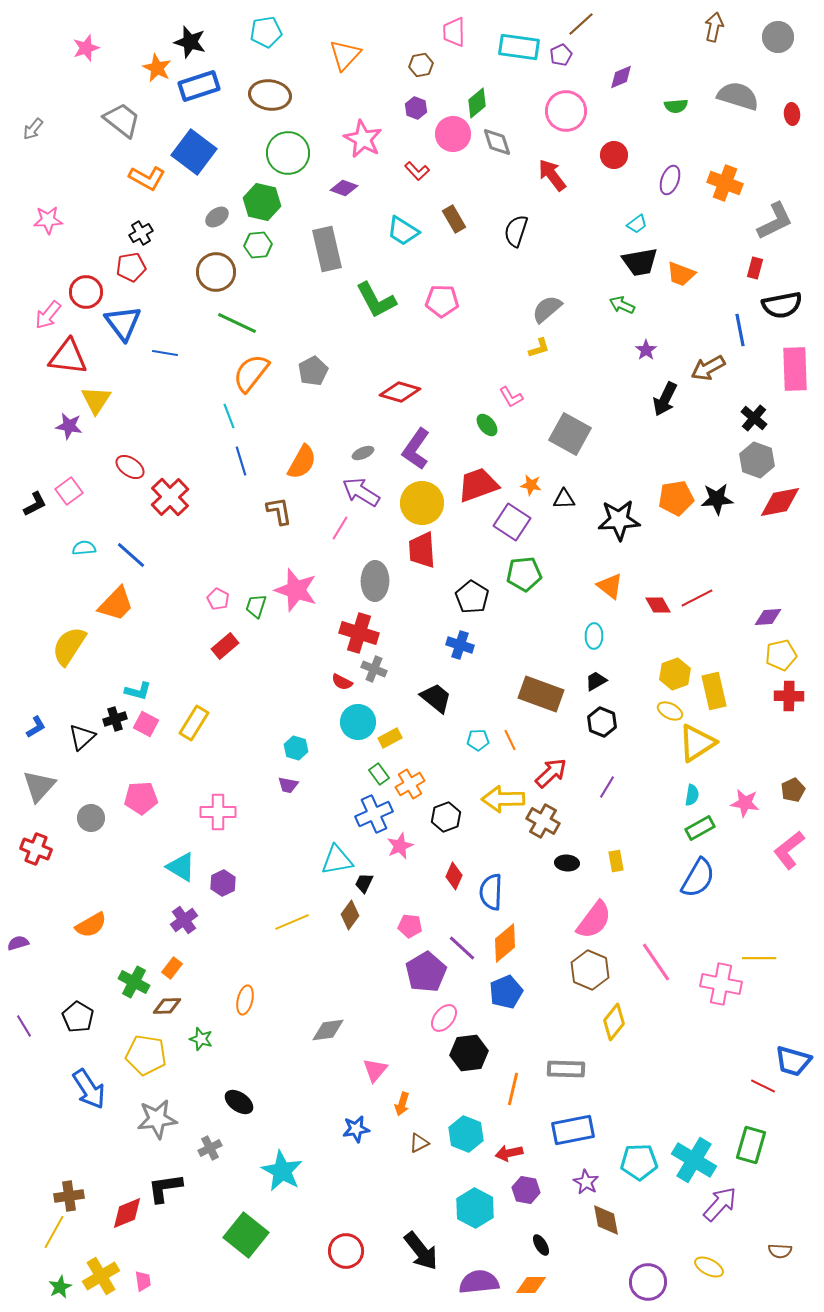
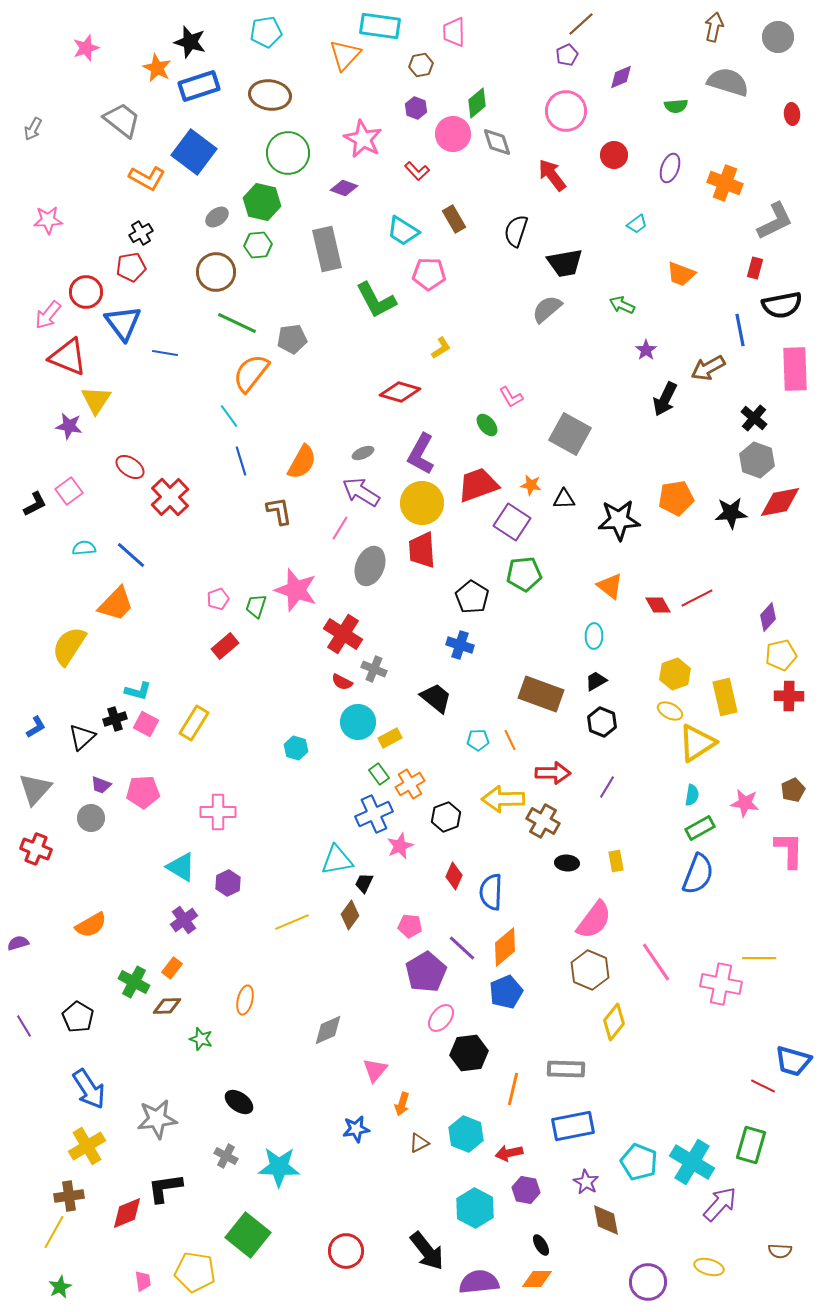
cyan rectangle at (519, 47): moved 139 px left, 21 px up
purple pentagon at (561, 55): moved 6 px right
gray semicircle at (738, 96): moved 10 px left, 14 px up
gray arrow at (33, 129): rotated 10 degrees counterclockwise
purple ellipse at (670, 180): moved 12 px up
black trapezoid at (640, 262): moved 75 px left, 1 px down
pink pentagon at (442, 301): moved 13 px left, 27 px up
yellow L-shape at (539, 348): moved 98 px left; rotated 15 degrees counterclockwise
red triangle at (68, 357): rotated 15 degrees clockwise
gray pentagon at (313, 371): moved 21 px left, 32 px up; rotated 20 degrees clockwise
cyan line at (229, 416): rotated 15 degrees counterclockwise
purple L-shape at (416, 449): moved 5 px right, 5 px down; rotated 6 degrees counterclockwise
black star at (717, 499): moved 14 px right, 14 px down
gray ellipse at (375, 581): moved 5 px left, 15 px up; rotated 21 degrees clockwise
pink pentagon at (218, 599): rotated 25 degrees clockwise
purple diamond at (768, 617): rotated 44 degrees counterclockwise
red cross at (359, 633): moved 16 px left, 1 px down; rotated 15 degrees clockwise
yellow rectangle at (714, 691): moved 11 px right, 6 px down
red arrow at (551, 773): moved 2 px right; rotated 44 degrees clockwise
purple trapezoid at (288, 785): moved 187 px left; rotated 10 degrees clockwise
gray triangle at (39, 786): moved 4 px left, 3 px down
pink pentagon at (141, 798): moved 2 px right, 6 px up
pink L-shape at (789, 850): rotated 129 degrees clockwise
blue semicircle at (698, 878): moved 4 px up; rotated 9 degrees counterclockwise
purple hexagon at (223, 883): moved 5 px right
orange diamond at (505, 943): moved 4 px down
pink ellipse at (444, 1018): moved 3 px left
gray diamond at (328, 1030): rotated 16 degrees counterclockwise
yellow pentagon at (146, 1055): moved 49 px right, 217 px down
blue rectangle at (573, 1130): moved 4 px up
gray cross at (210, 1148): moved 16 px right, 8 px down; rotated 35 degrees counterclockwise
cyan cross at (694, 1160): moved 2 px left, 2 px down
cyan pentagon at (639, 1162): rotated 24 degrees clockwise
cyan star at (282, 1171): moved 3 px left, 4 px up; rotated 27 degrees counterclockwise
green square at (246, 1235): moved 2 px right
black arrow at (421, 1251): moved 6 px right
yellow ellipse at (709, 1267): rotated 12 degrees counterclockwise
yellow cross at (101, 1276): moved 14 px left, 130 px up
orange diamond at (531, 1285): moved 6 px right, 6 px up
